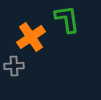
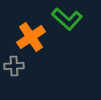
green L-shape: rotated 140 degrees clockwise
